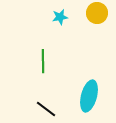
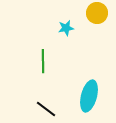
cyan star: moved 6 px right, 11 px down
